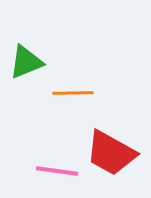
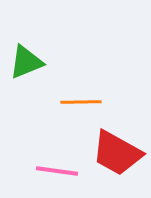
orange line: moved 8 px right, 9 px down
red trapezoid: moved 6 px right
